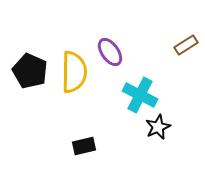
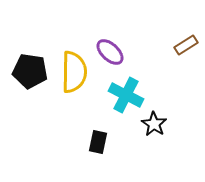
purple ellipse: rotated 12 degrees counterclockwise
black pentagon: rotated 16 degrees counterclockwise
cyan cross: moved 14 px left
black star: moved 4 px left, 3 px up; rotated 15 degrees counterclockwise
black rectangle: moved 14 px right, 4 px up; rotated 65 degrees counterclockwise
